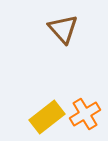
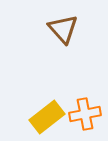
orange cross: rotated 20 degrees clockwise
